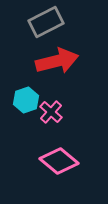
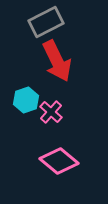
red arrow: rotated 78 degrees clockwise
